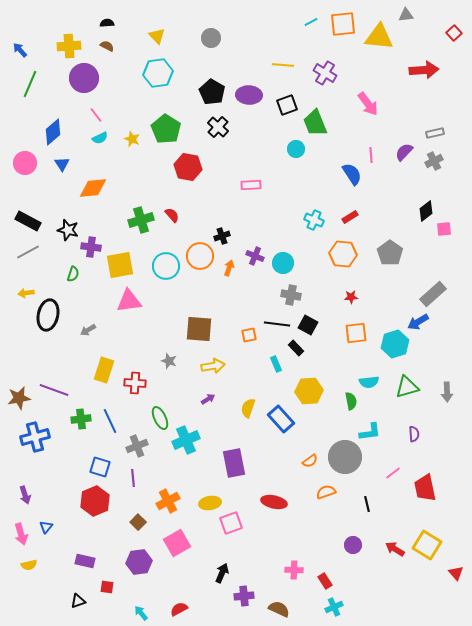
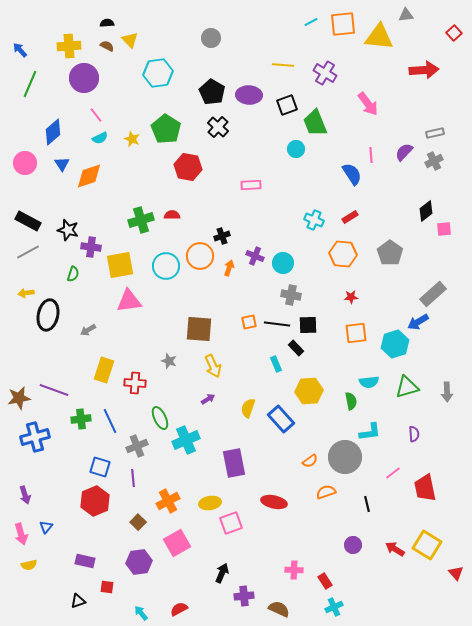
yellow triangle at (157, 36): moved 27 px left, 4 px down
orange diamond at (93, 188): moved 4 px left, 12 px up; rotated 12 degrees counterclockwise
red semicircle at (172, 215): rotated 49 degrees counterclockwise
black square at (308, 325): rotated 30 degrees counterclockwise
orange square at (249, 335): moved 13 px up
yellow arrow at (213, 366): rotated 75 degrees clockwise
